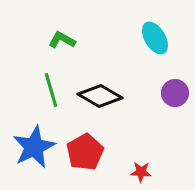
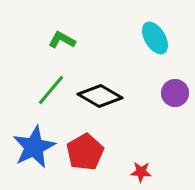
green line: rotated 56 degrees clockwise
